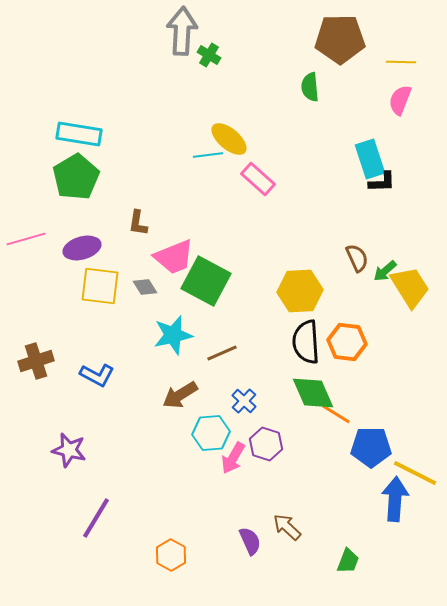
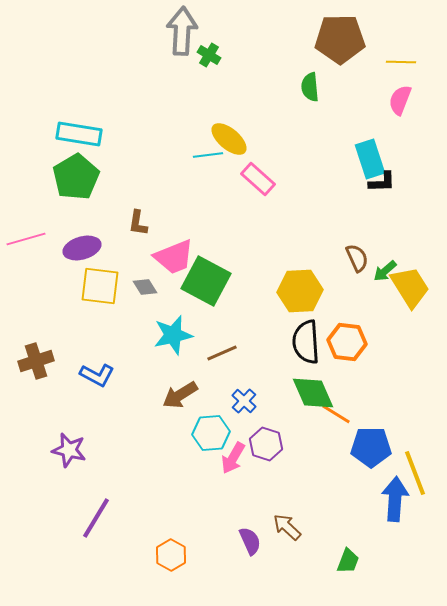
yellow line at (415, 473): rotated 42 degrees clockwise
